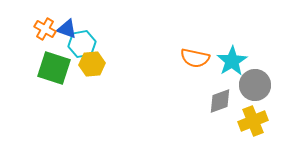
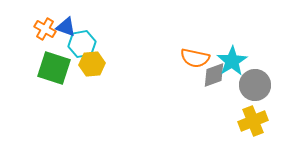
blue triangle: moved 1 px left, 2 px up
gray diamond: moved 6 px left, 26 px up
